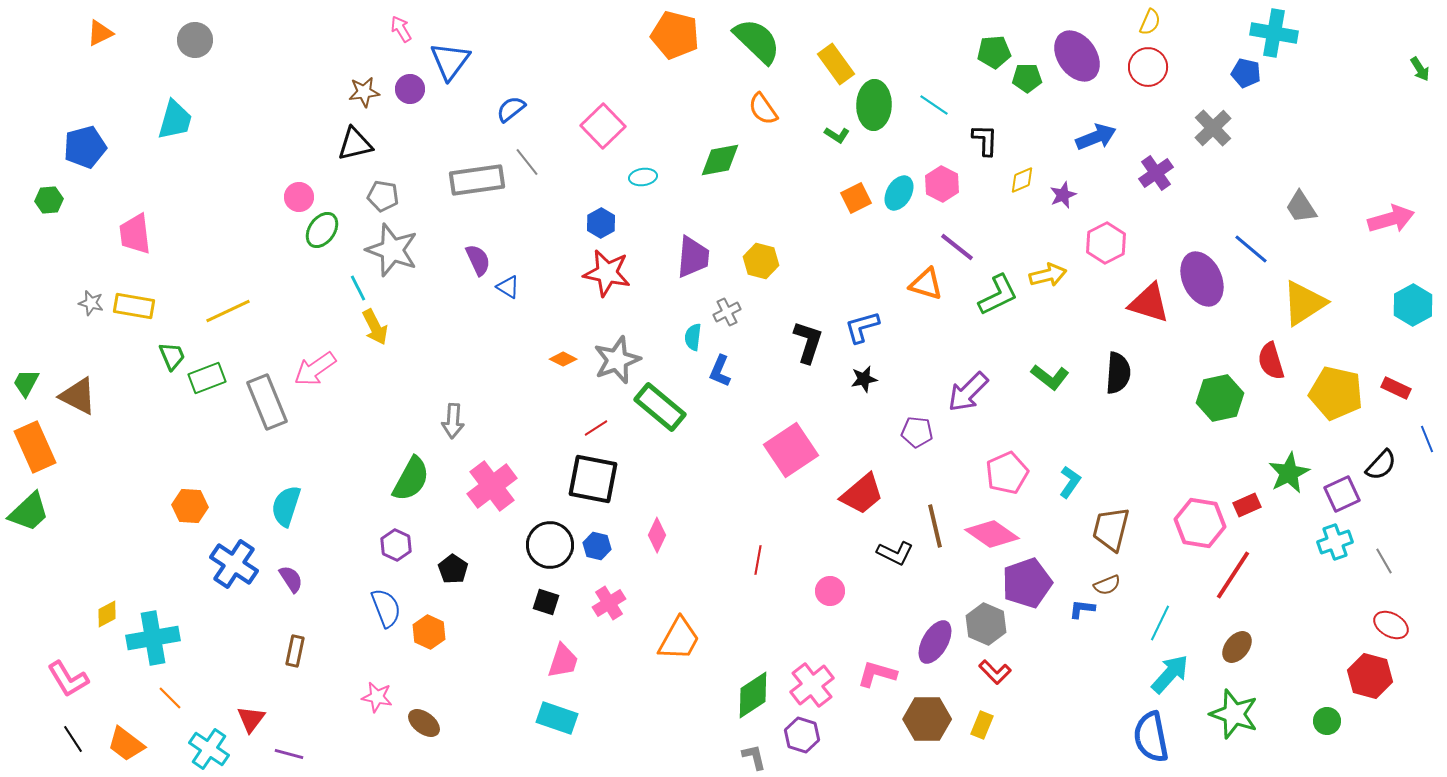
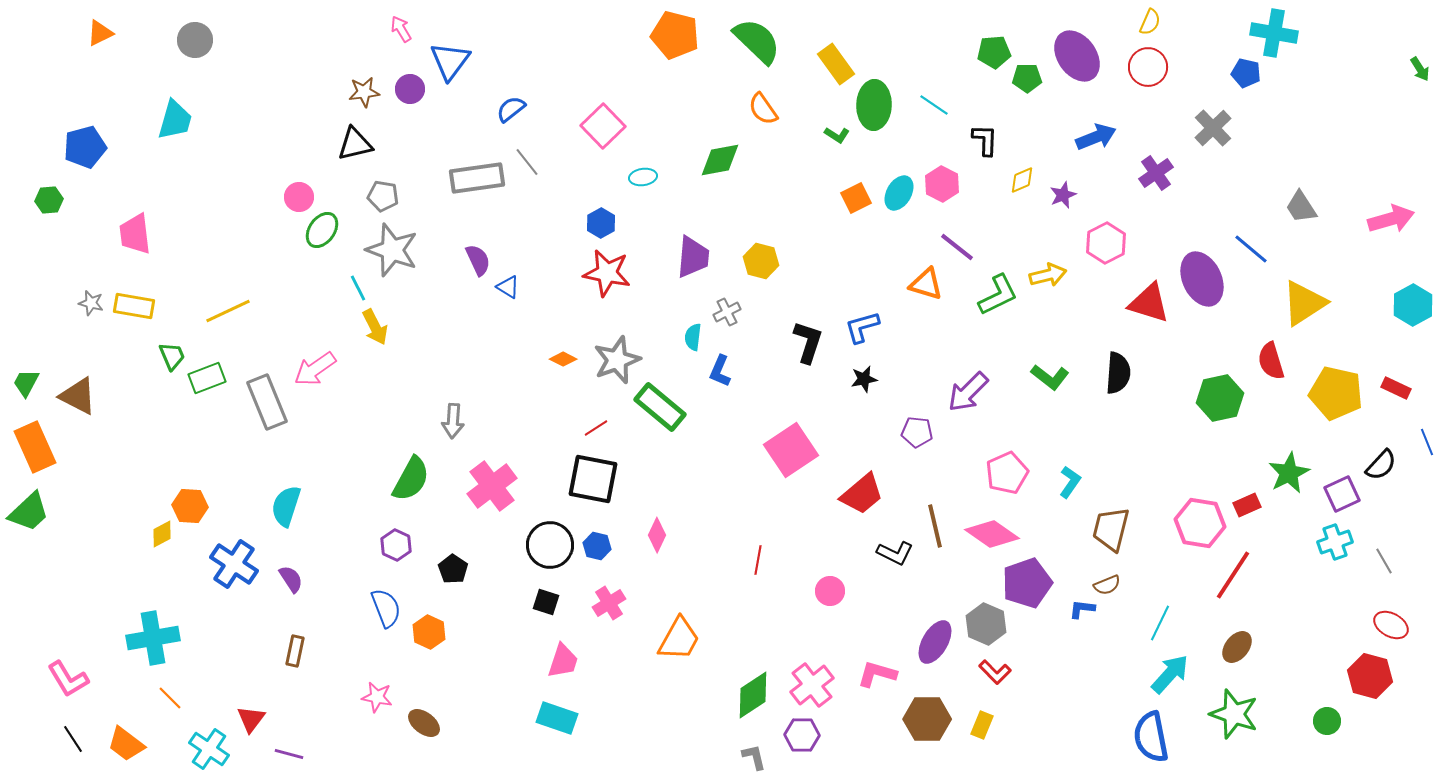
gray rectangle at (477, 180): moved 2 px up
blue line at (1427, 439): moved 3 px down
yellow diamond at (107, 614): moved 55 px right, 80 px up
purple hexagon at (802, 735): rotated 16 degrees counterclockwise
